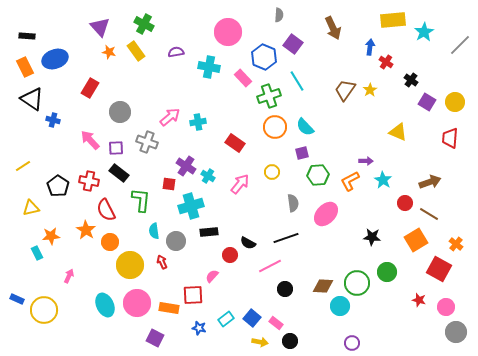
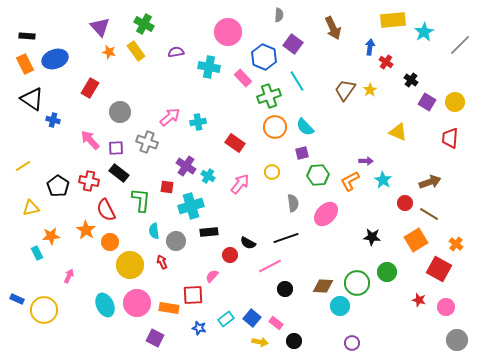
orange rectangle at (25, 67): moved 3 px up
red square at (169, 184): moved 2 px left, 3 px down
gray circle at (456, 332): moved 1 px right, 8 px down
black circle at (290, 341): moved 4 px right
